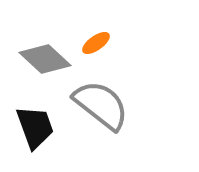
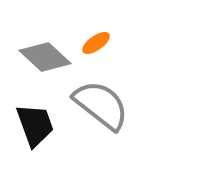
gray diamond: moved 2 px up
black trapezoid: moved 2 px up
